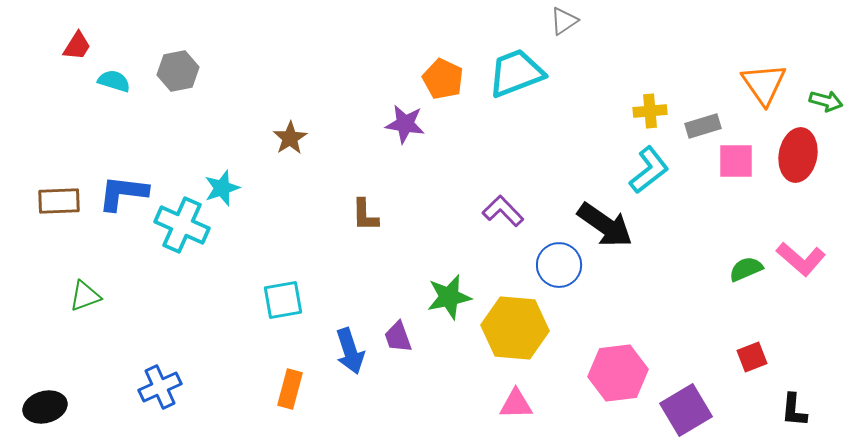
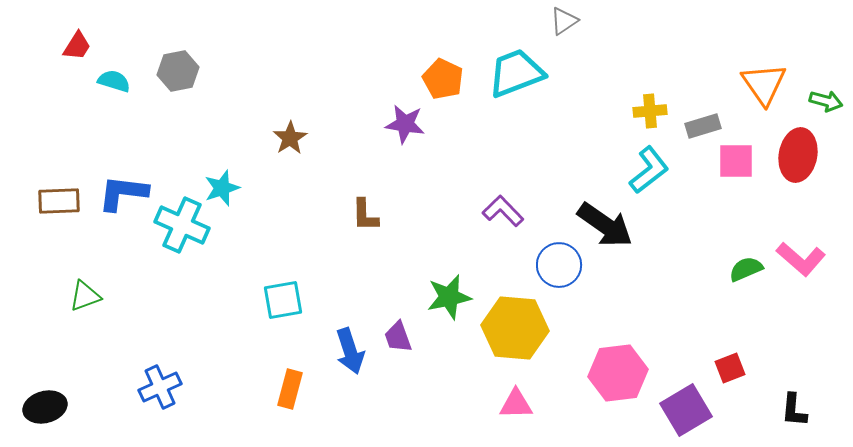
red square: moved 22 px left, 11 px down
